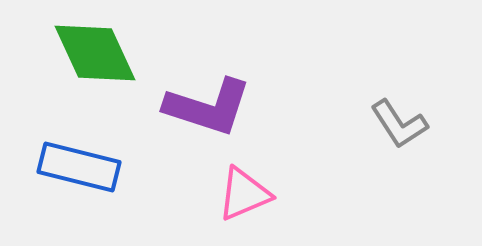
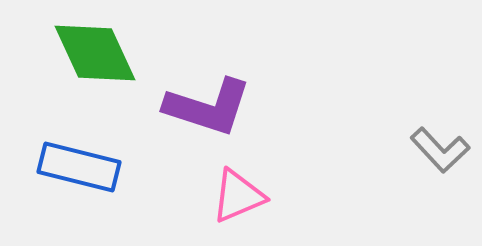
gray L-shape: moved 41 px right, 26 px down; rotated 10 degrees counterclockwise
pink triangle: moved 6 px left, 2 px down
